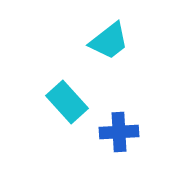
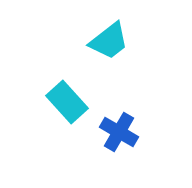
blue cross: rotated 33 degrees clockwise
